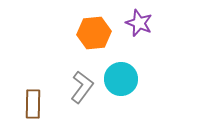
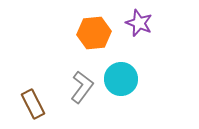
brown rectangle: rotated 28 degrees counterclockwise
